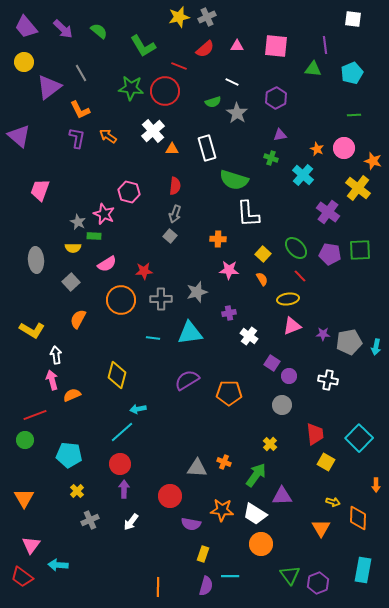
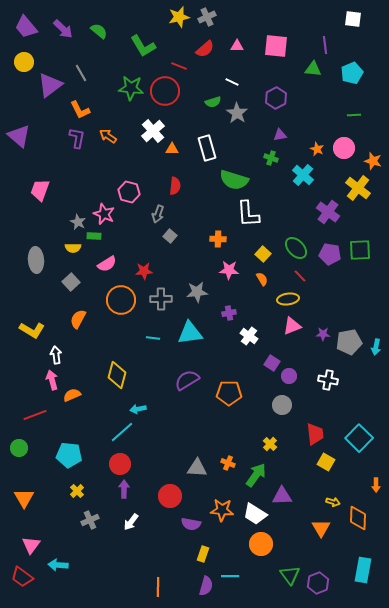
purple triangle at (49, 87): moved 1 px right, 2 px up
gray arrow at (175, 214): moved 17 px left
gray star at (197, 292): rotated 10 degrees clockwise
green circle at (25, 440): moved 6 px left, 8 px down
orange cross at (224, 462): moved 4 px right, 1 px down
